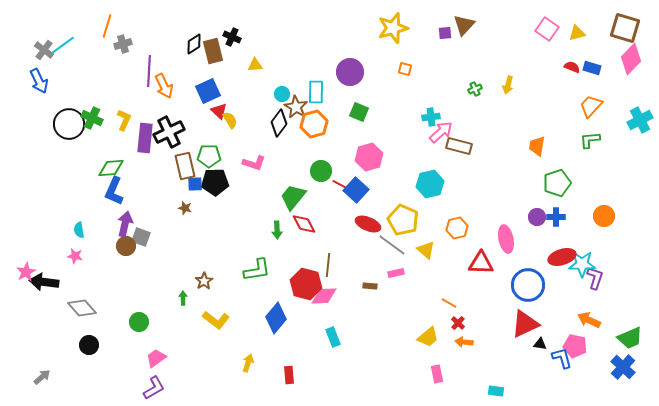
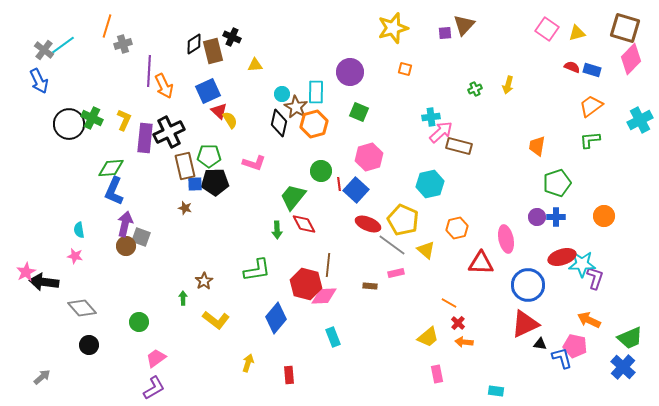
blue rectangle at (592, 68): moved 2 px down
orange trapezoid at (591, 106): rotated 10 degrees clockwise
black diamond at (279, 123): rotated 24 degrees counterclockwise
red line at (339, 184): rotated 56 degrees clockwise
